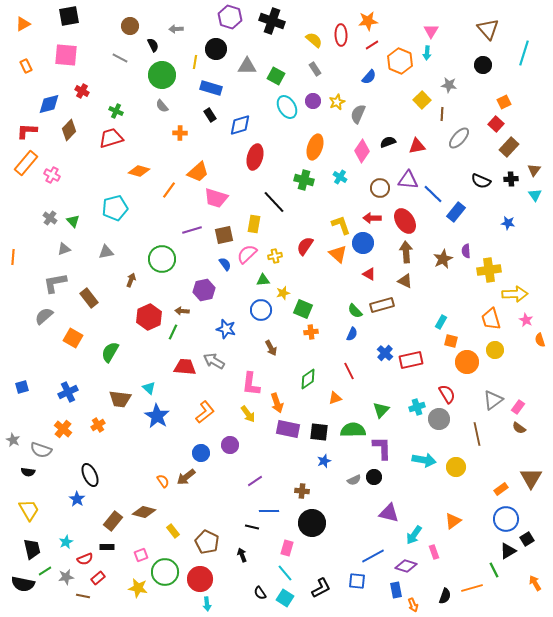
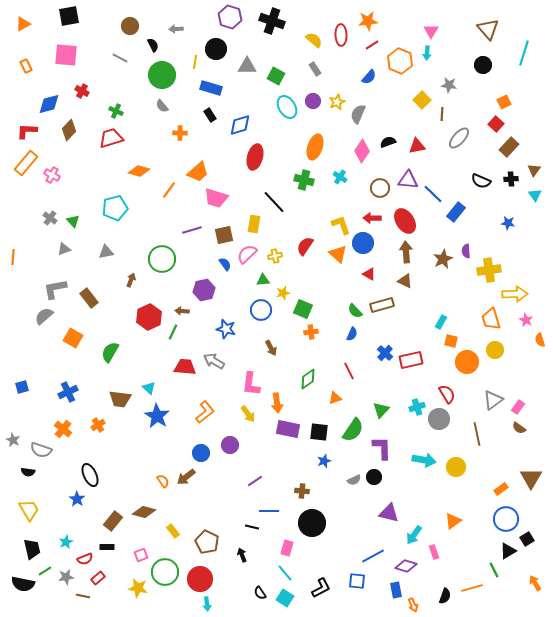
gray L-shape at (55, 283): moved 6 px down
orange arrow at (277, 403): rotated 12 degrees clockwise
green semicircle at (353, 430): rotated 125 degrees clockwise
